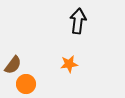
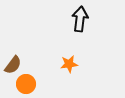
black arrow: moved 2 px right, 2 px up
